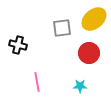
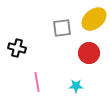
black cross: moved 1 px left, 3 px down
cyan star: moved 4 px left
